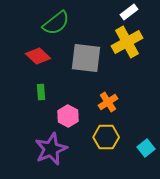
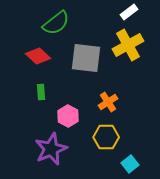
yellow cross: moved 1 px right, 3 px down
cyan square: moved 16 px left, 16 px down
